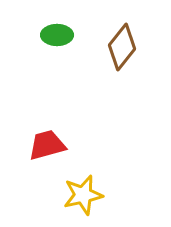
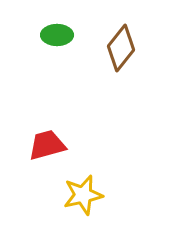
brown diamond: moved 1 px left, 1 px down
